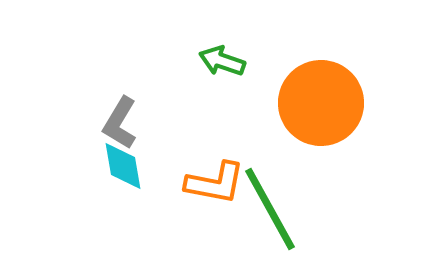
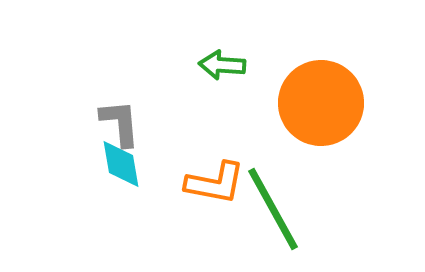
green arrow: moved 4 px down; rotated 15 degrees counterclockwise
gray L-shape: rotated 144 degrees clockwise
cyan diamond: moved 2 px left, 2 px up
green line: moved 3 px right
